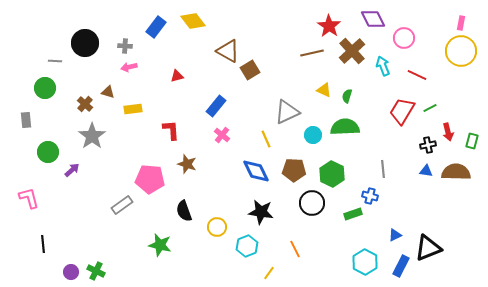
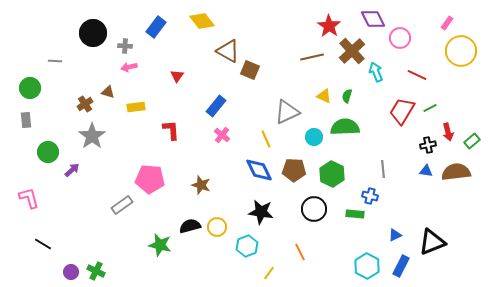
yellow diamond at (193, 21): moved 9 px right
pink rectangle at (461, 23): moved 14 px left; rotated 24 degrees clockwise
pink circle at (404, 38): moved 4 px left
black circle at (85, 43): moved 8 px right, 10 px up
brown line at (312, 53): moved 4 px down
cyan arrow at (383, 66): moved 7 px left, 6 px down
brown square at (250, 70): rotated 36 degrees counterclockwise
red triangle at (177, 76): rotated 40 degrees counterclockwise
green circle at (45, 88): moved 15 px left
yellow triangle at (324, 90): moved 6 px down
brown cross at (85, 104): rotated 14 degrees clockwise
yellow rectangle at (133, 109): moved 3 px right, 2 px up
cyan circle at (313, 135): moved 1 px right, 2 px down
green rectangle at (472, 141): rotated 35 degrees clockwise
brown star at (187, 164): moved 14 px right, 21 px down
blue diamond at (256, 171): moved 3 px right, 1 px up
brown semicircle at (456, 172): rotated 8 degrees counterclockwise
black circle at (312, 203): moved 2 px right, 6 px down
black semicircle at (184, 211): moved 6 px right, 15 px down; rotated 95 degrees clockwise
green rectangle at (353, 214): moved 2 px right; rotated 24 degrees clockwise
black line at (43, 244): rotated 54 degrees counterclockwise
black triangle at (428, 248): moved 4 px right, 6 px up
orange line at (295, 249): moved 5 px right, 3 px down
cyan hexagon at (365, 262): moved 2 px right, 4 px down
